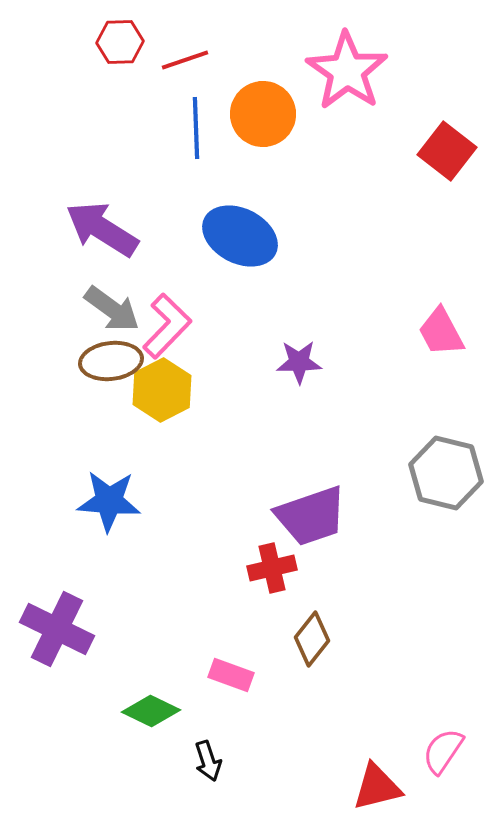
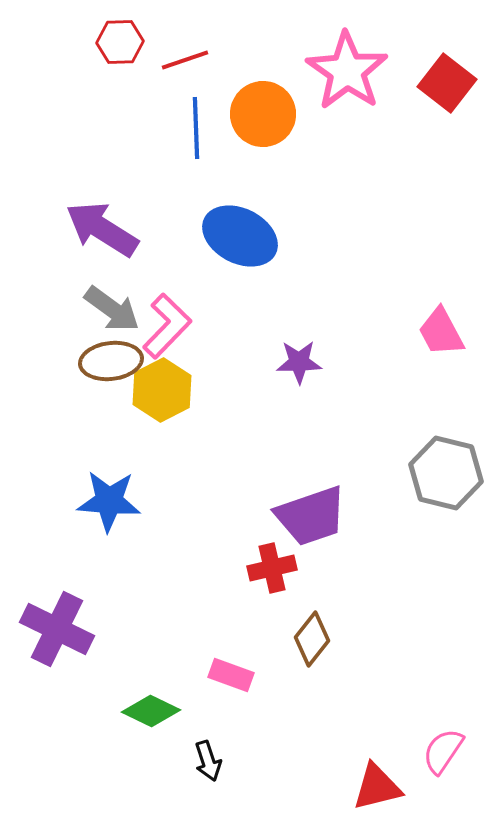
red square: moved 68 px up
